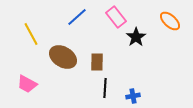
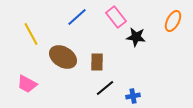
orange ellipse: moved 3 px right; rotated 75 degrees clockwise
black star: rotated 30 degrees counterclockwise
black line: rotated 48 degrees clockwise
